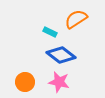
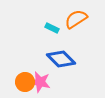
cyan rectangle: moved 2 px right, 4 px up
blue diamond: moved 4 px down; rotated 8 degrees clockwise
pink star: moved 19 px left
